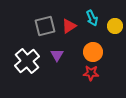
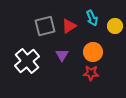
purple triangle: moved 5 px right
